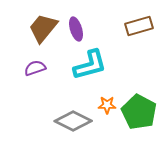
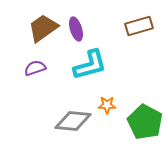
brown trapezoid: rotated 16 degrees clockwise
green pentagon: moved 6 px right, 10 px down
gray diamond: rotated 21 degrees counterclockwise
